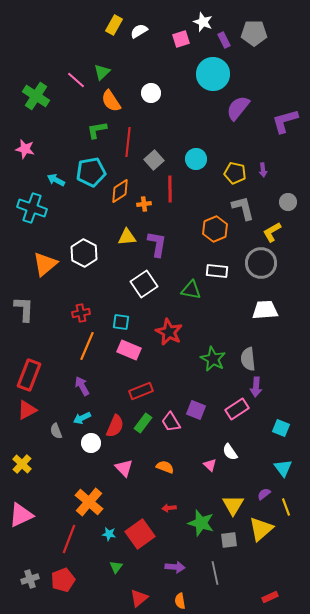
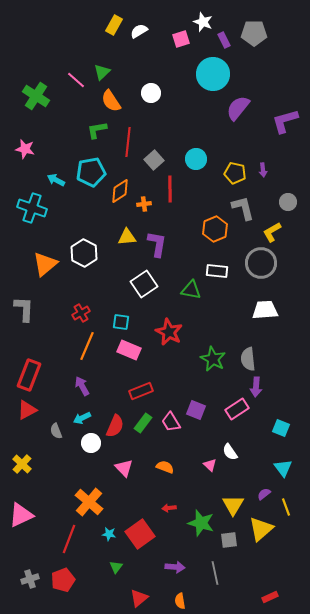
red cross at (81, 313): rotated 18 degrees counterclockwise
